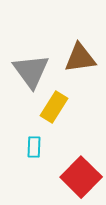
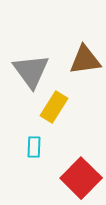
brown triangle: moved 5 px right, 2 px down
red square: moved 1 px down
